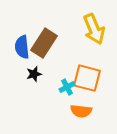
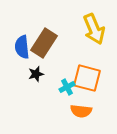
black star: moved 2 px right
